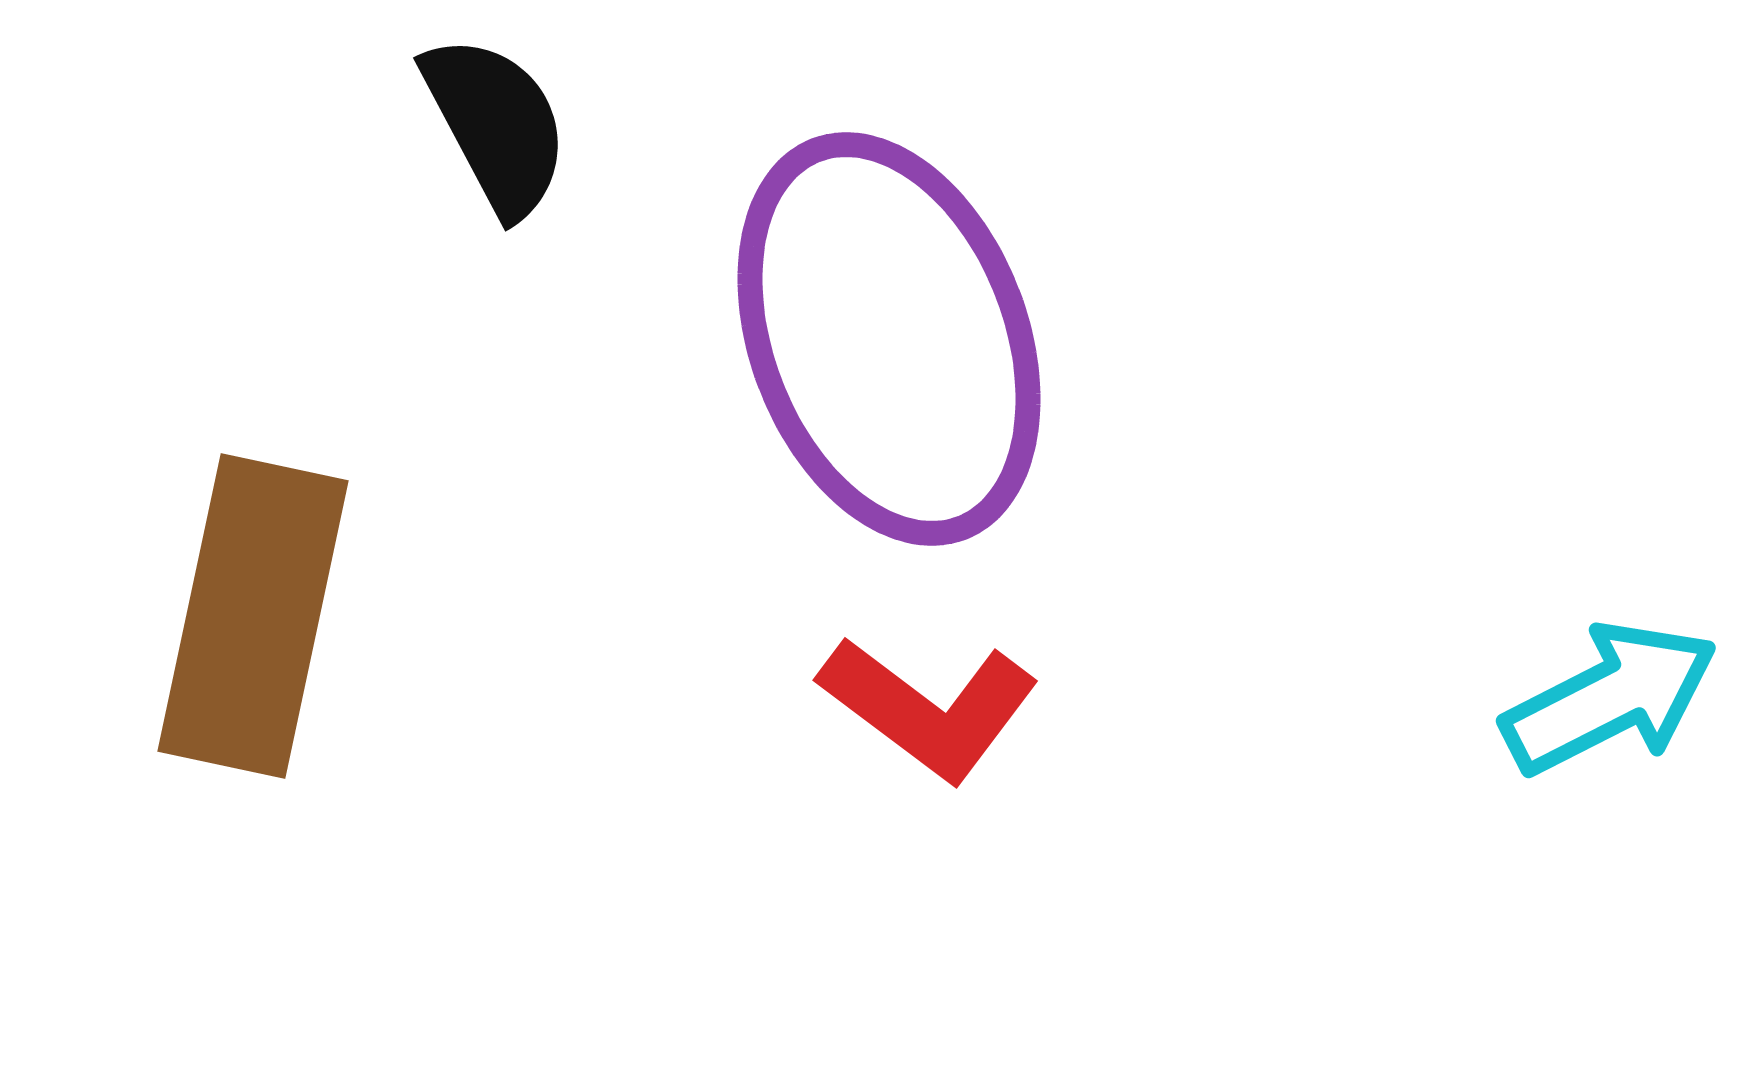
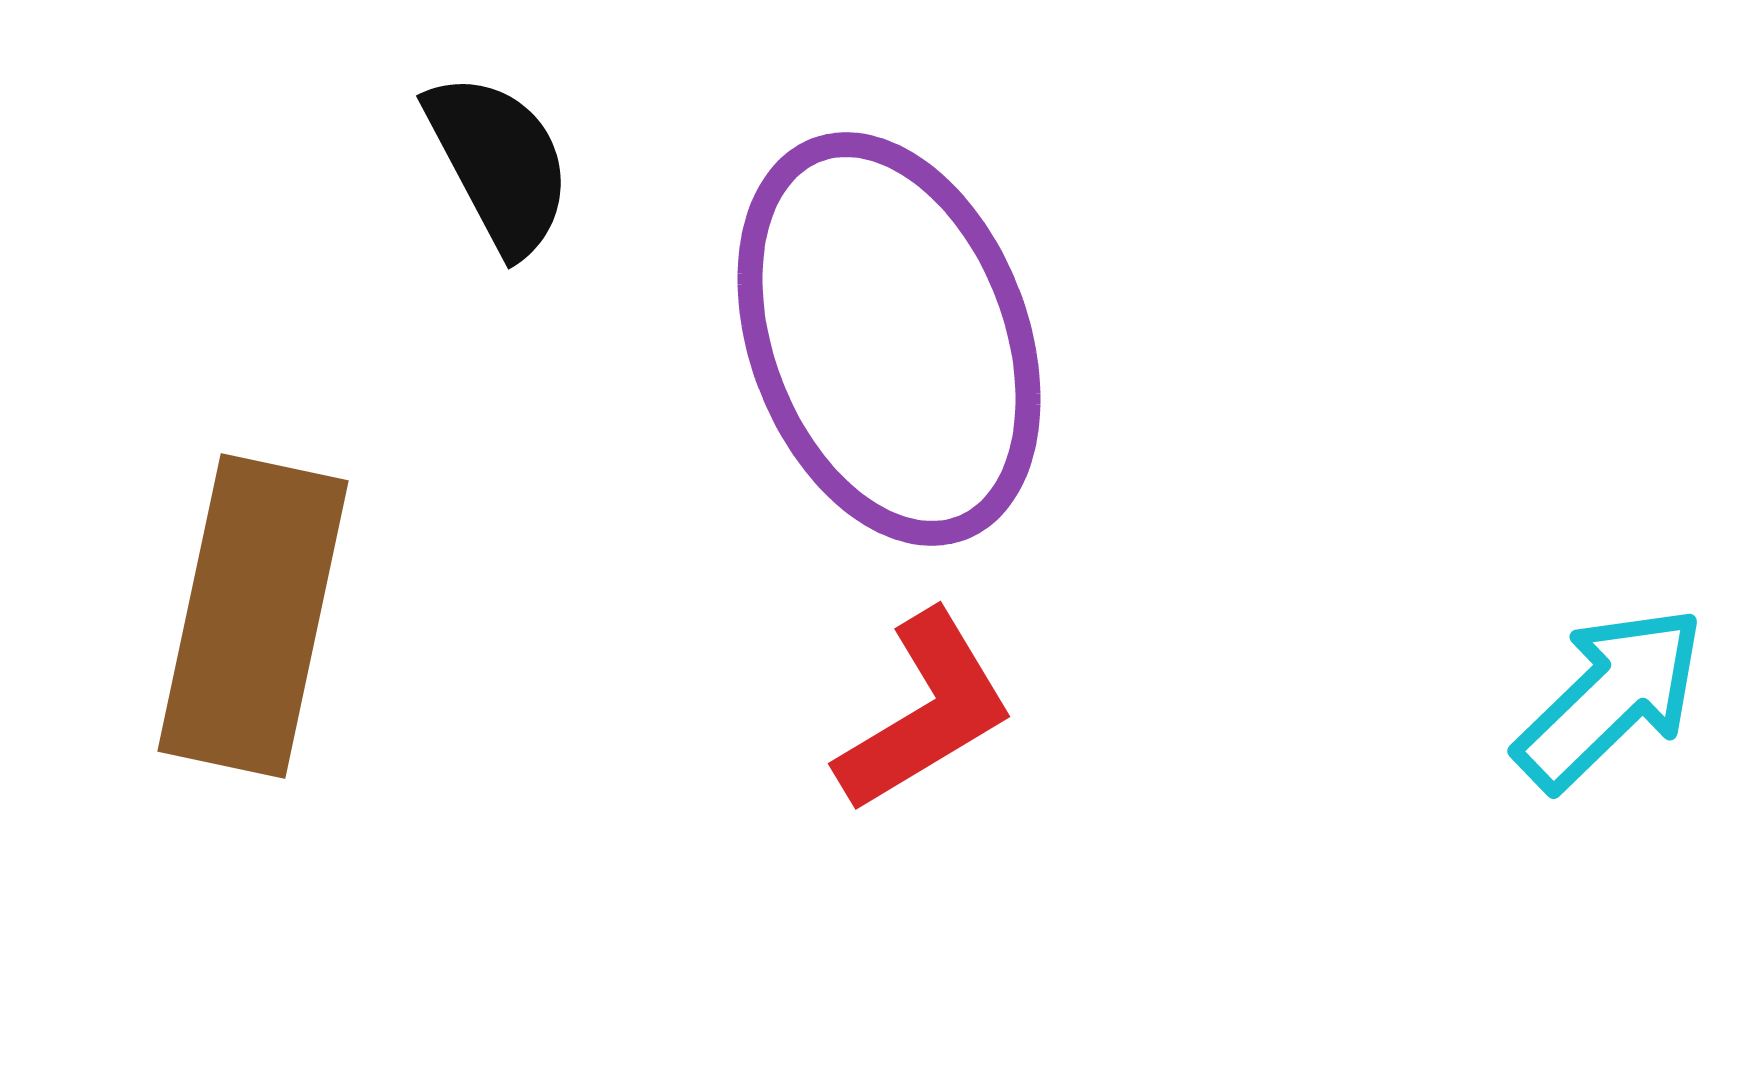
black semicircle: moved 3 px right, 38 px down
cyan arrow: rotated 17 degrees counterclockwise
red L-shape: moved 4 px left, 4 px down; rotated 68 degrees counterclockwise
